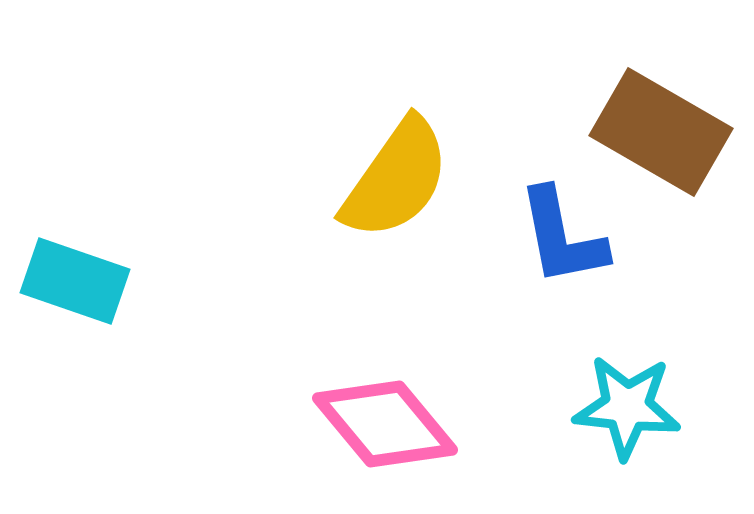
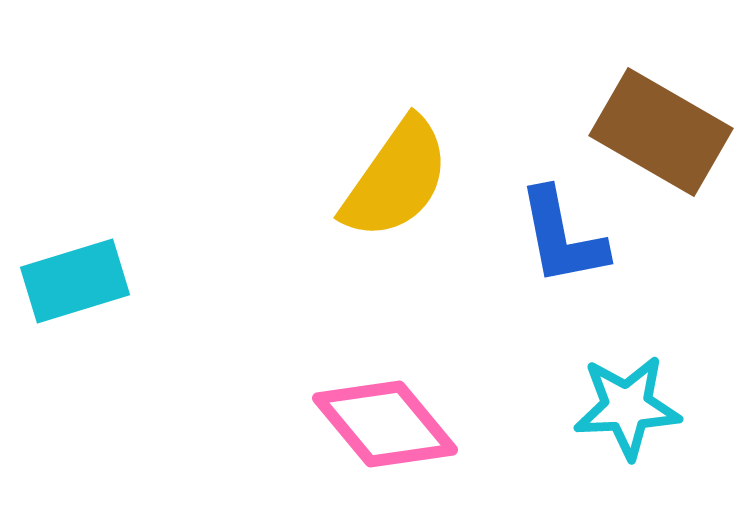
cyan rectangle: rotated 36 degrees counterclockwise
cyan star: rotated 9 degrees counterclockwise
